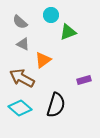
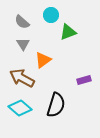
gray semicircle: moved 2 px right
gray triangle: rotated 32 degrees clockwise
